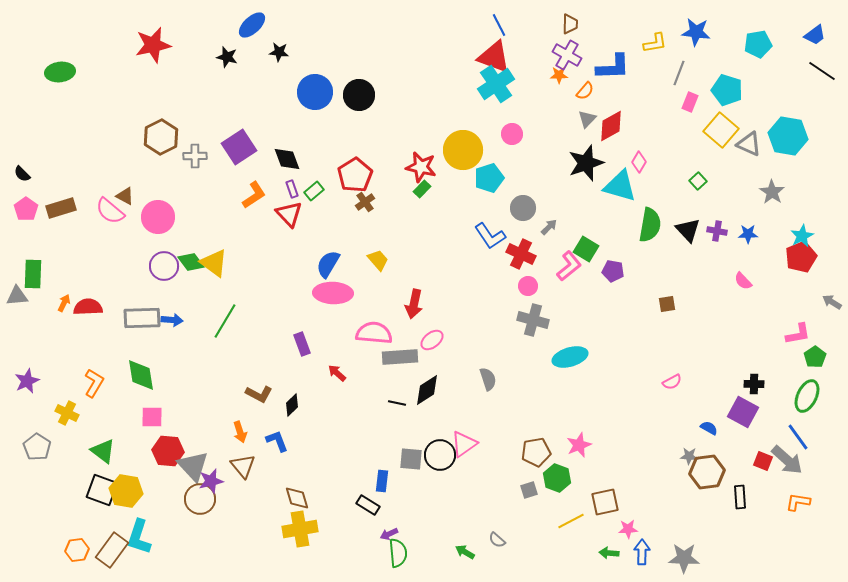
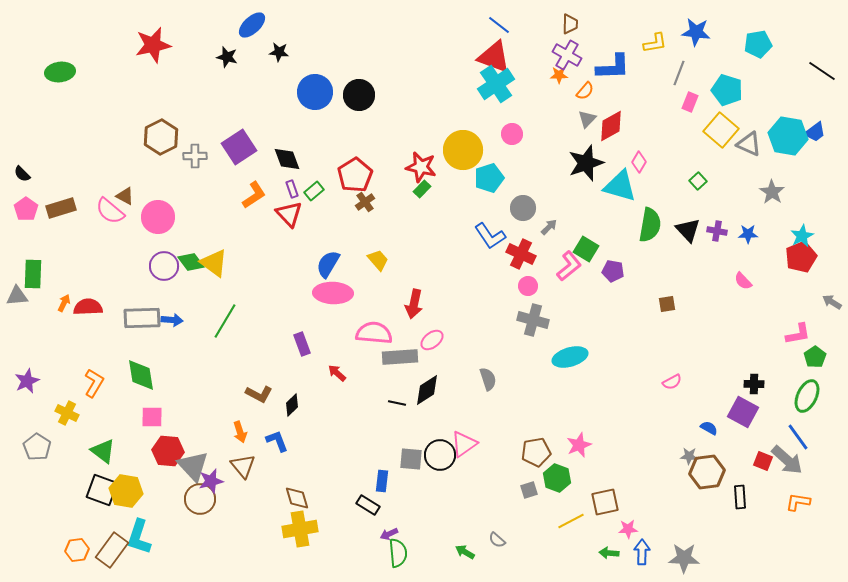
blue line at (499, 25): rotated 25 degrees counterclockwise
blue trapezoid at (815, 35): moved 97 px down
